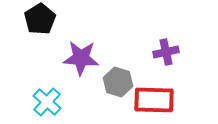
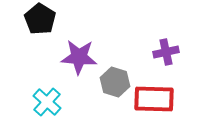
black pentagon: rotated 8 degrees counterclockwise
purple star: moved 2 px left, 1 px up
gray hexagon: moved 3 px left
red rectangle: moved 1 px up
